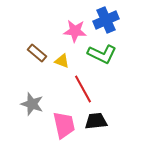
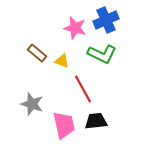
pink star: moved 3 px up; rotated 10 degrees clockwise
